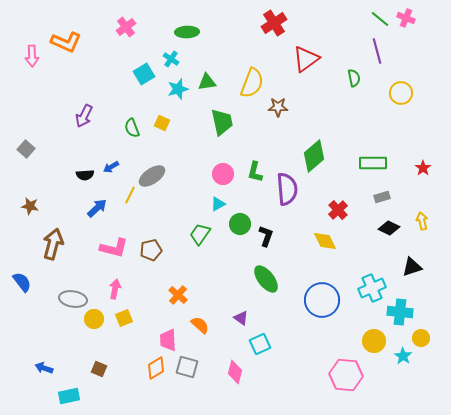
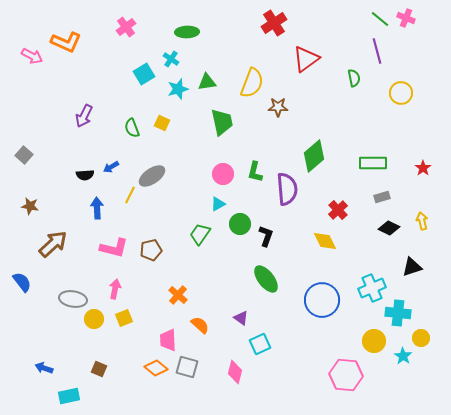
pink arrow at (32, 56): rotated 60 degrees counterclockwise
gray square at (26, 149): moved 2 px left, 6 px down
blue arrow at (97, 208): rotated 50 degrees counterclockwise
brown arrow at (53, 244): rotated 32 degrees clockwise
cyan cross at (400, 312): moved 2 px left, 1 px down
orange diamond at (156, 368): rotated 70 degrees clockwise
